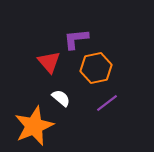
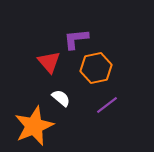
purple line: moved 2 px down
